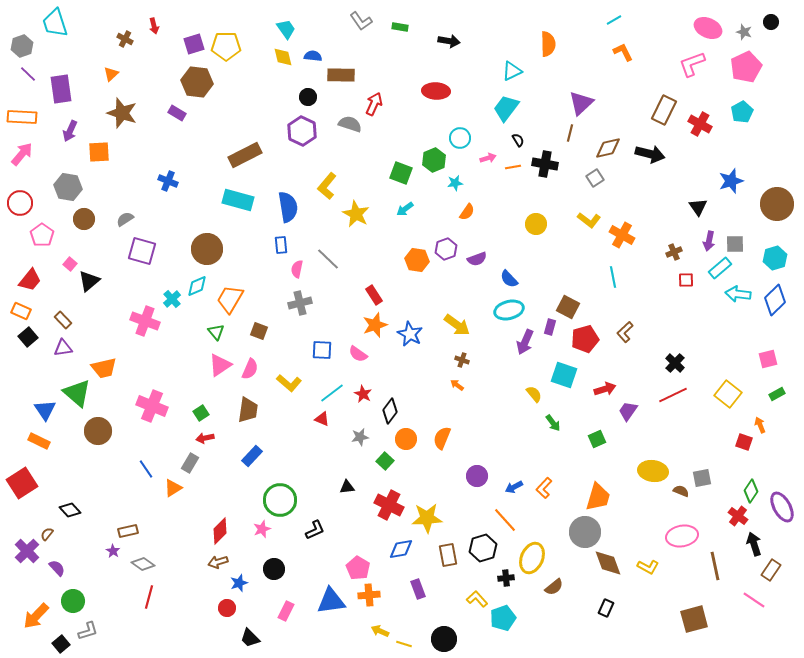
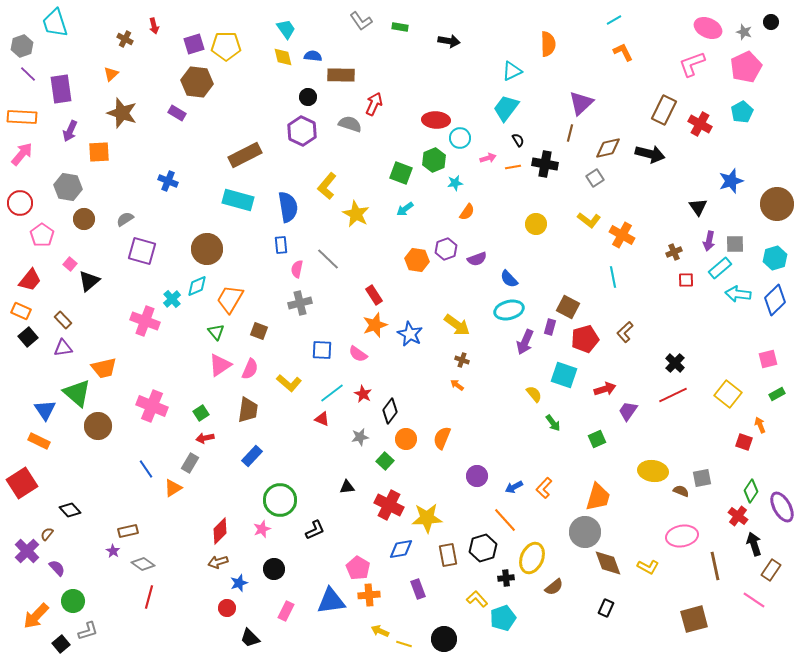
red ellipse at (436, 91): moved 29 px down
brown circle at (98, 431): moved 5 px up
